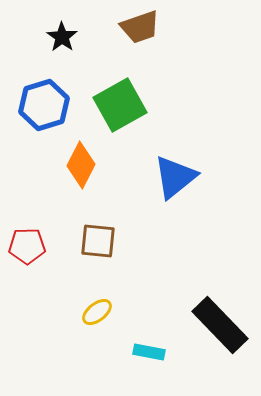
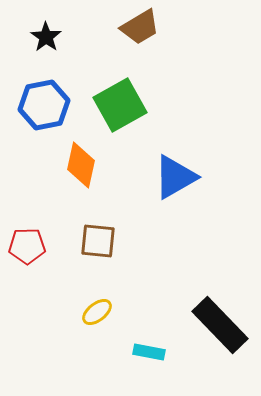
brown trapezoid: rotated 12 degrees counterclockwise
black star: moved 16 px left
blue hexagon: rotated 6 degrees clockwise
orange diamond: rotated 15 degrees counterclockwise
blue triangle: rotated 9 degrees clockwise
